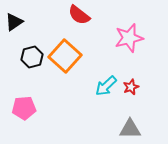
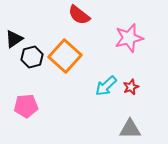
black triangle: moved 17 px down
pink pentagon: moved 2 px right, 2 px up
